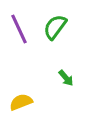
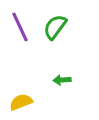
purple line: moved 1 px right, 2 px up
green arrow: moved 4 px left, 2 px down; rotated 126 degrees clockwise
